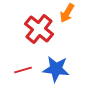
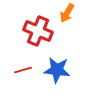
red cross: moved 1 px left, 2 px down; rotated 16 degrees counterclockwise
blue star: moved 1 px right, 1 px down
